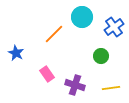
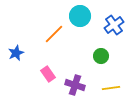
cyan circle: moved 2 px left, 1 px up
blue cross: moved 2 px up
blue star: rotated 21 degrees clockwise
pink rectangle: moved 1 px right
